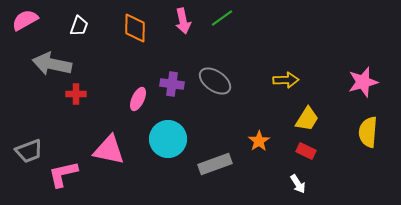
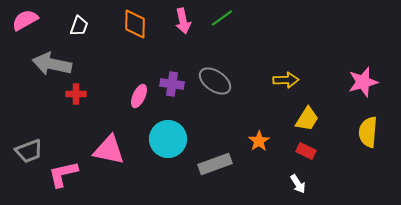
orange diamond: moved 4 px up
pink ellipse: moved 1 px right, 3 px up
